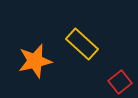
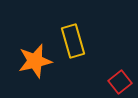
yellow rectangle: moved 9 px left, 3 px up; rotated 32 degrees clockwise
